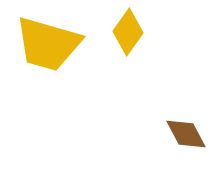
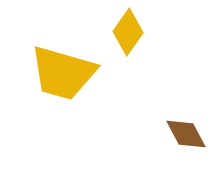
yellow trapezoid: moved 15 px right, 29 px down
